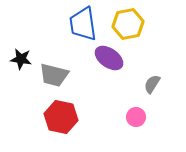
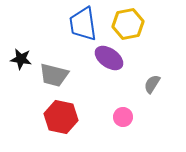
pink circle: moved 13 px left
